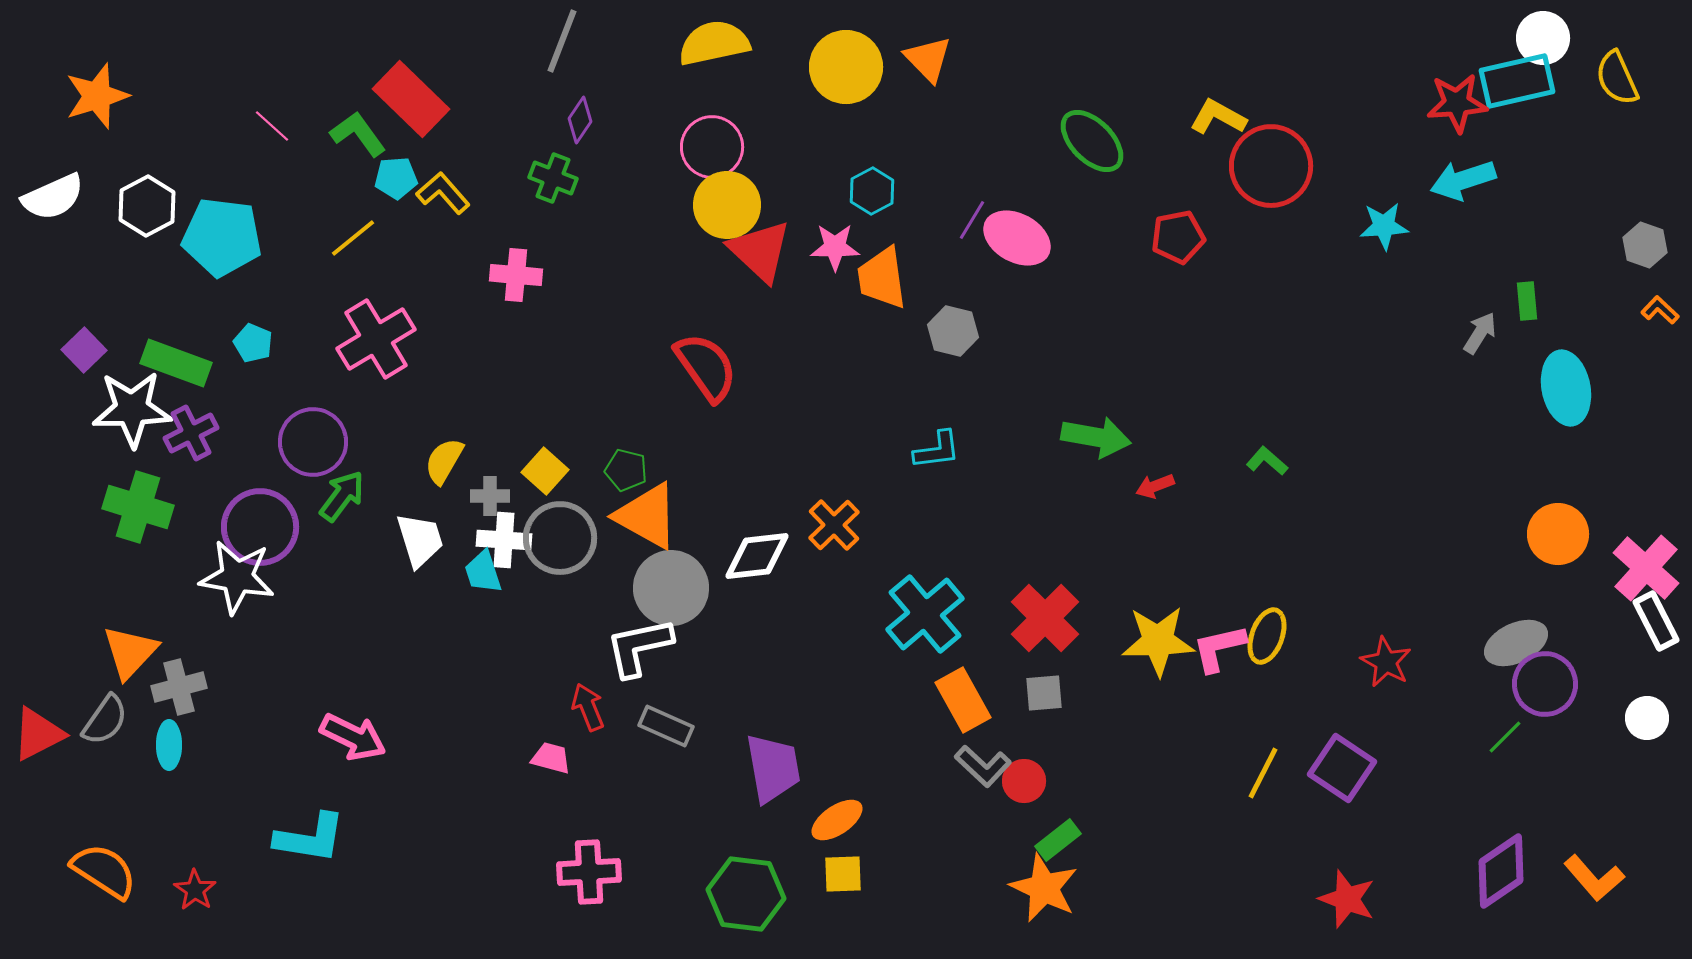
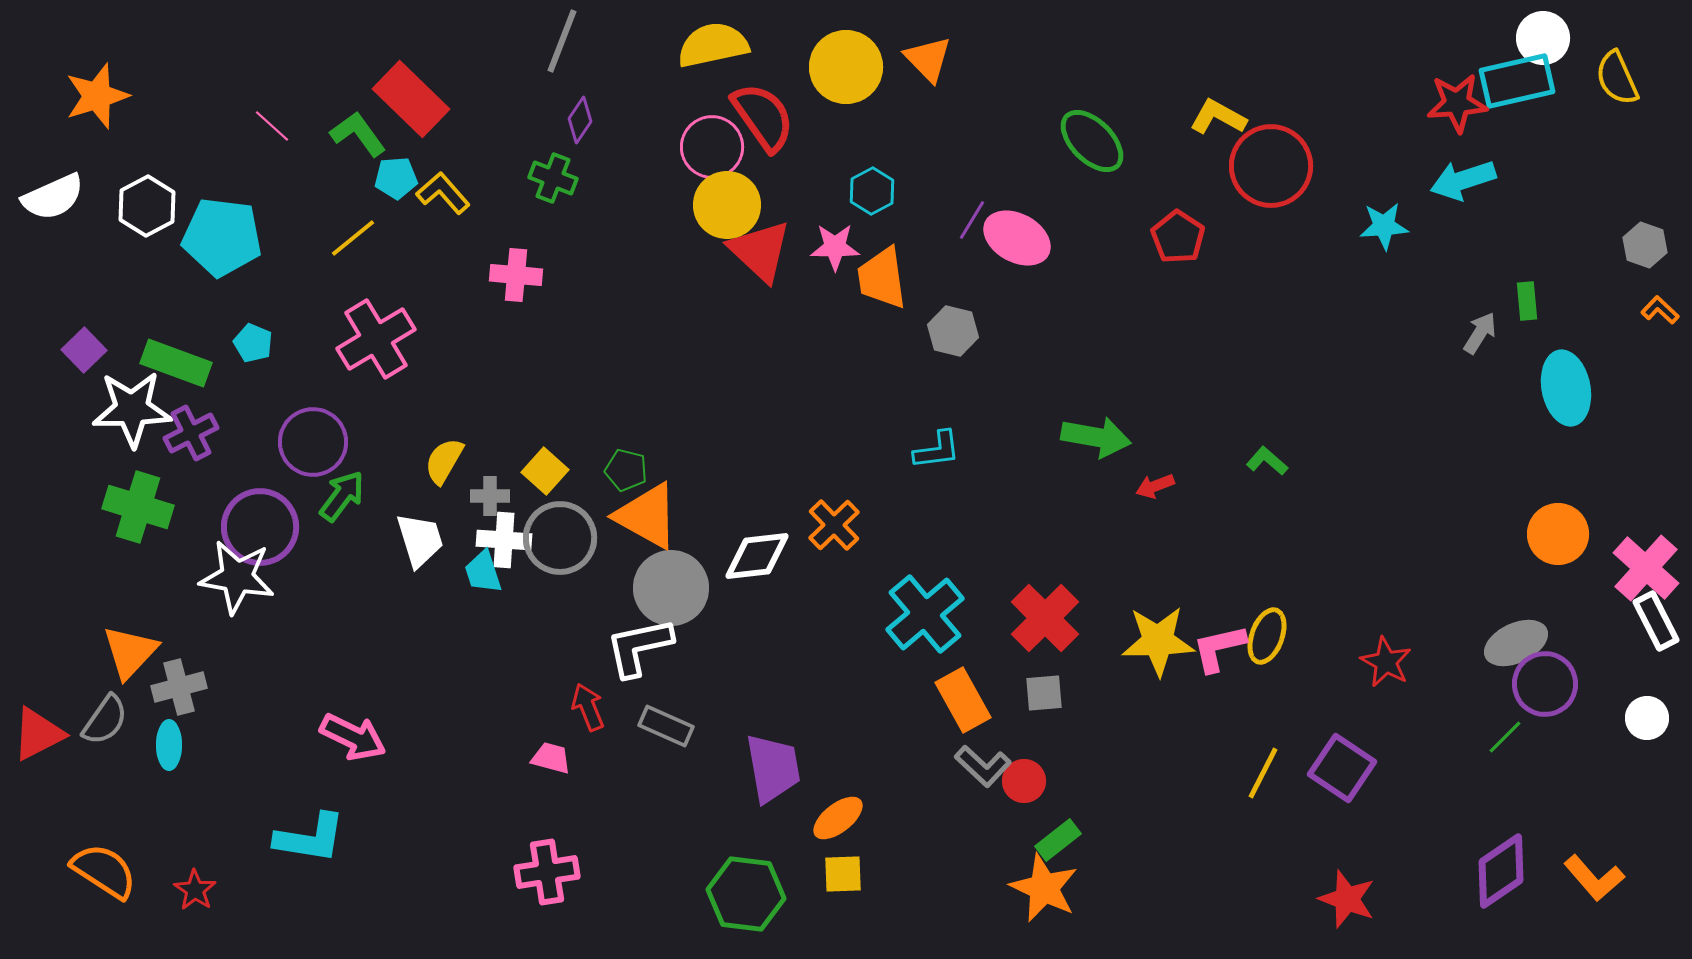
yellow semicircle at (714, 43): moved 1 px left, 2 px down
red pentagon at (1178, 237): rotated 28 degrees counterclockwise
red semicircle at (706, 367): moved 57 px right, 250 px up
orange ellipse at (837, 820): moved 1 px right, 2 px up; rotated 4 degrees counterclockwise
pink cross at (589, 872): moved 42 px left; rotated 6 degrees counterclockwise
